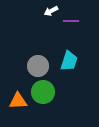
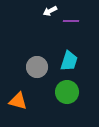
white arrow: moved 1 px left
gray circle: moved 1 px left, 1 px down
green circle: moved 24 px right
orange triangle: rotated 18 degrees clockwise
